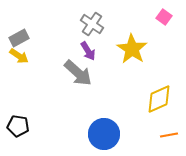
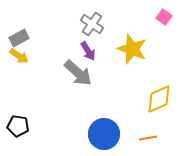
yellow star: rotated 12 degrees counterclockwise
orange line: moved 21 px left, 3 px down
